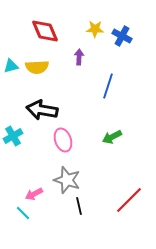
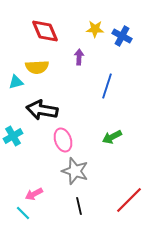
cyan triangle: moved 5 px right, 16 px down
blue line: moved 1 px left
gray star: moved 8 px right, 9 px up
